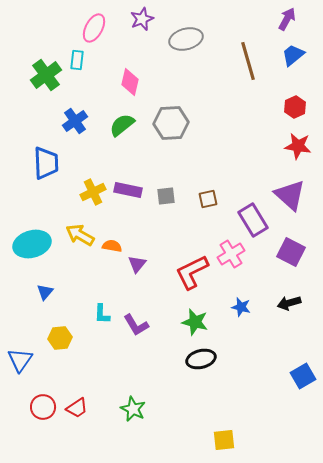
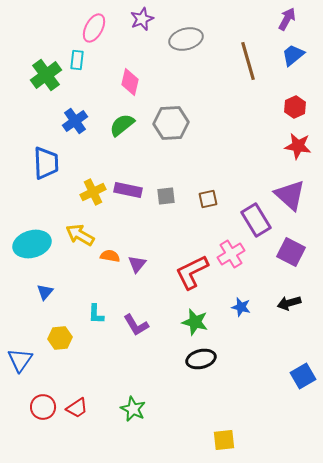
purple rectangle at (253, 220): moved 3 px right
orange semicircle at (112, 246): moved 2 px left, 10 px down
cyan L-shape at (102, 314): moved 6 px left
